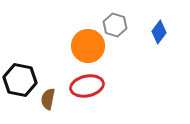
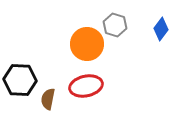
blue diamond: moved 2 px right, 3 px up
orange circle: moved 1 px left, 2 px up
black hexagon: rotated 8 degrees counterclockwise
red ellipse: moved 1 px left
